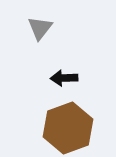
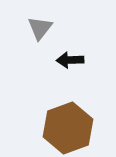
black arrow: moved 6 px right, 18 px up
